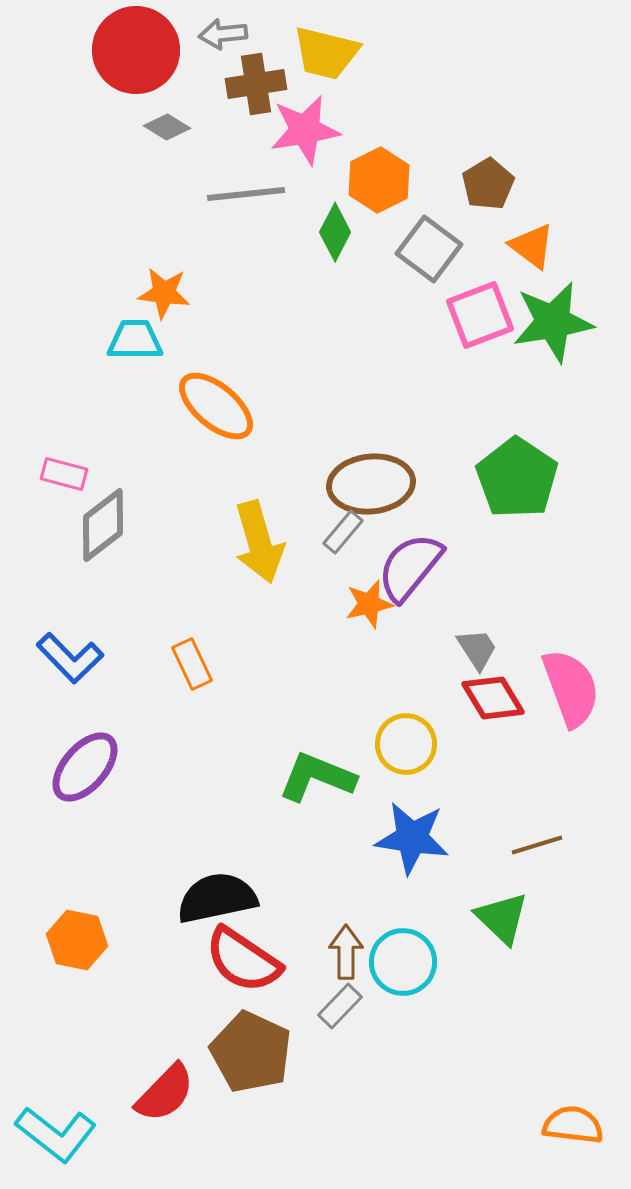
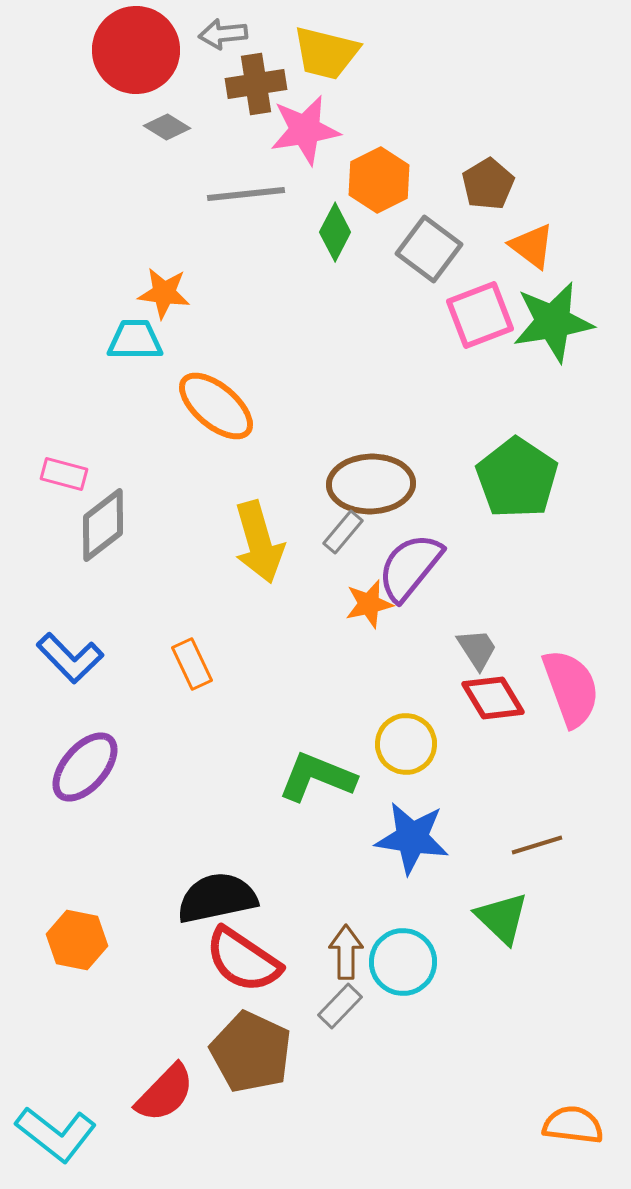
brown ellipse at (371, 484): rotated 4 degrees clockwise
